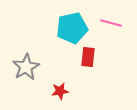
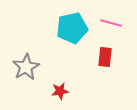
red rectangle: moved 17 px right
